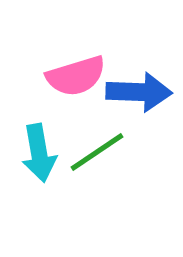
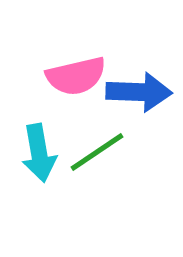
pink semicircle: rotated 4 degrees clockwise
